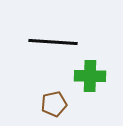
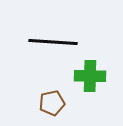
brown pentagon: moved 2 px left, 1 px up
